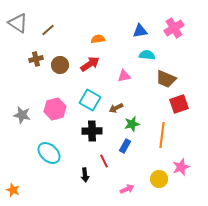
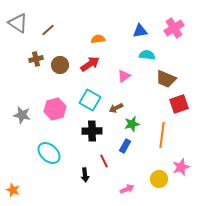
pink triangle: rotated 24 degrees counterclockwise
